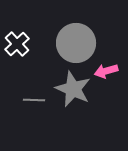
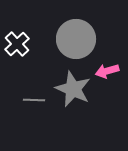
gray circle: moved 4 px up
pink arrow: moved 1 px right
